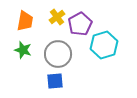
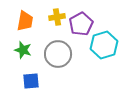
yellow cross: rotated 28 degrees clockwise
purple pentagon: moved 1 px right
blue square: moved 24 px left
